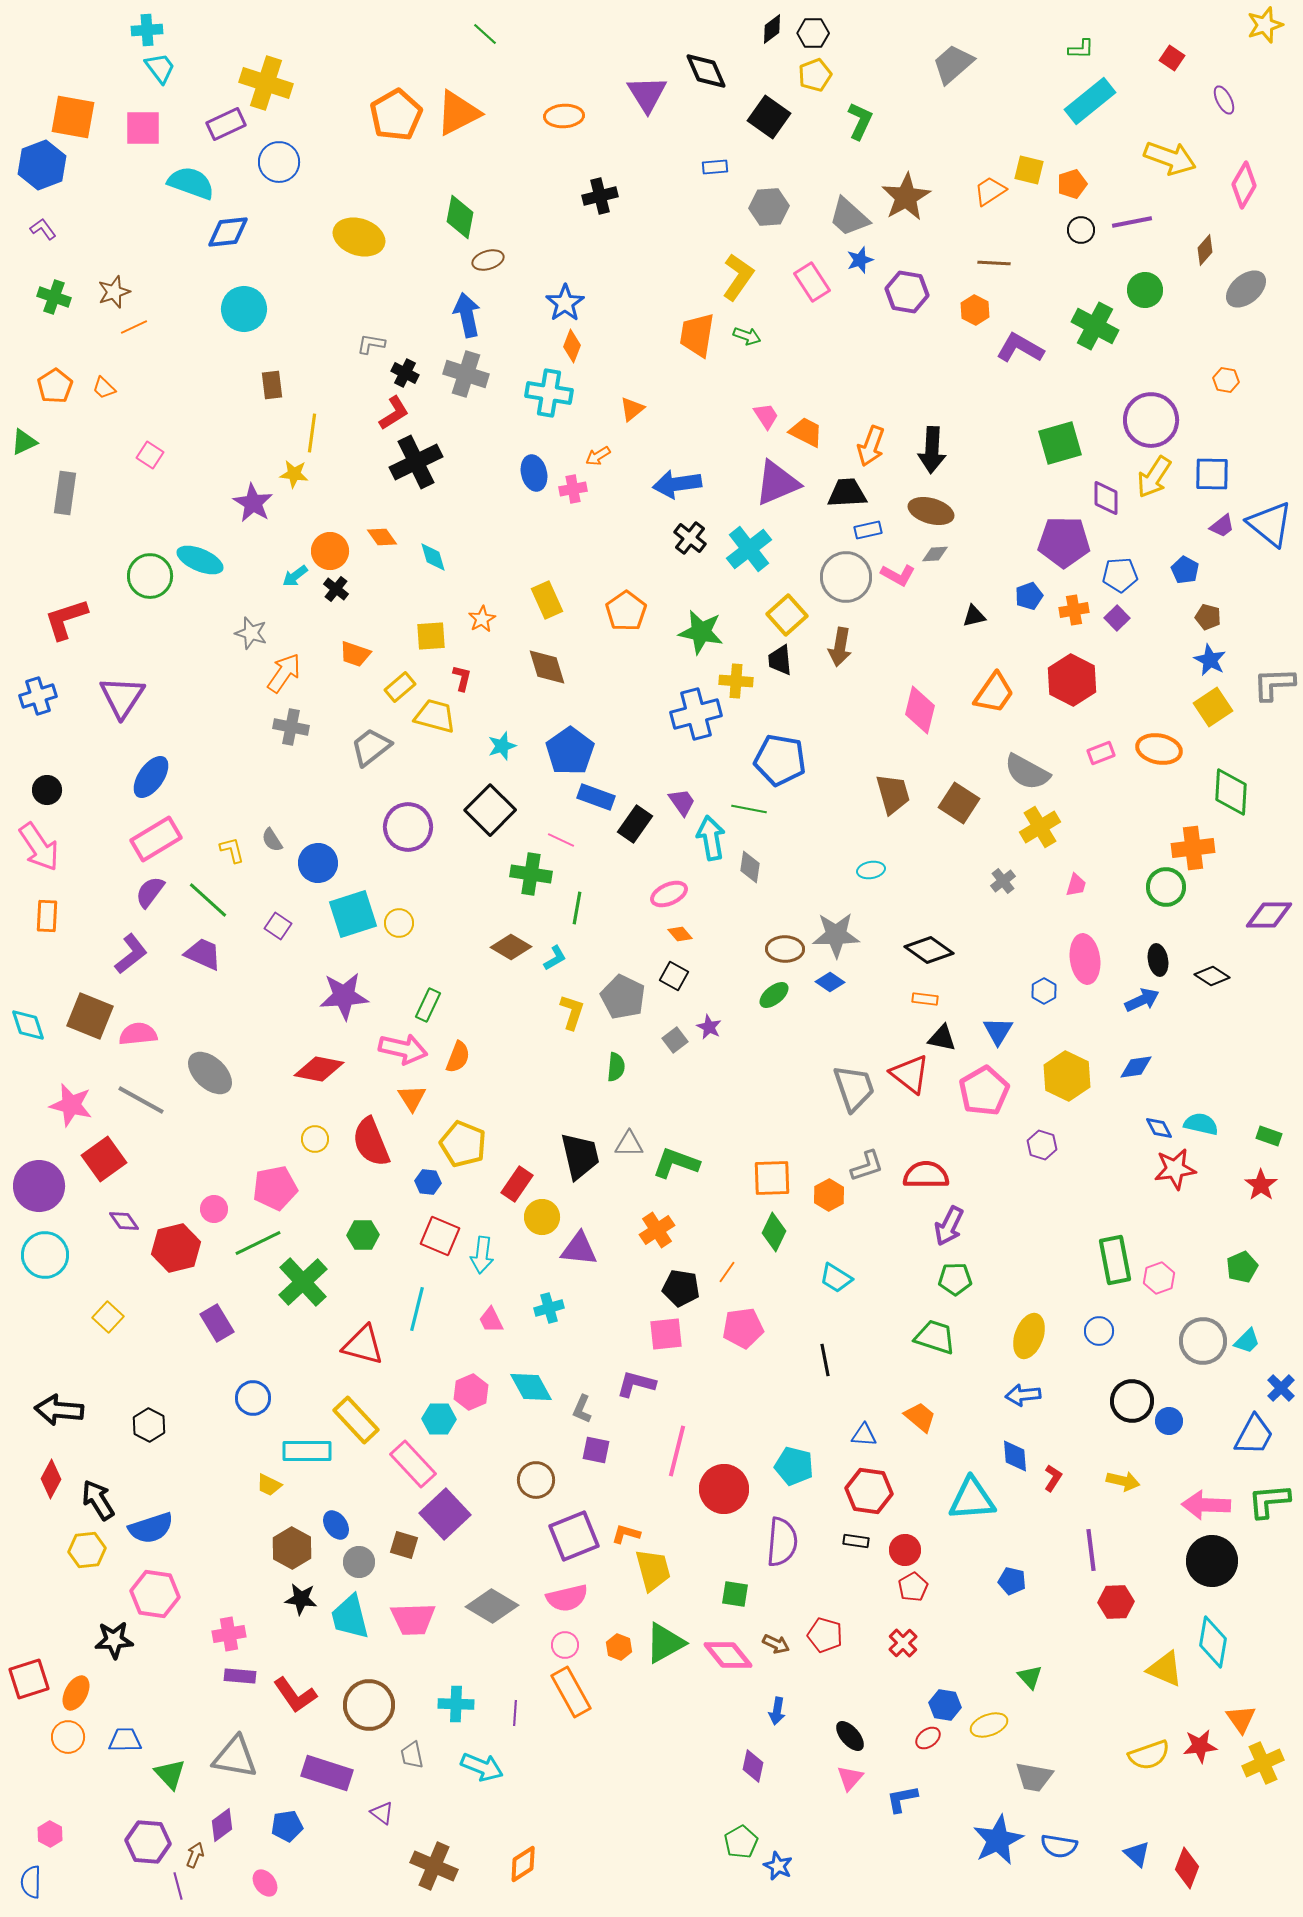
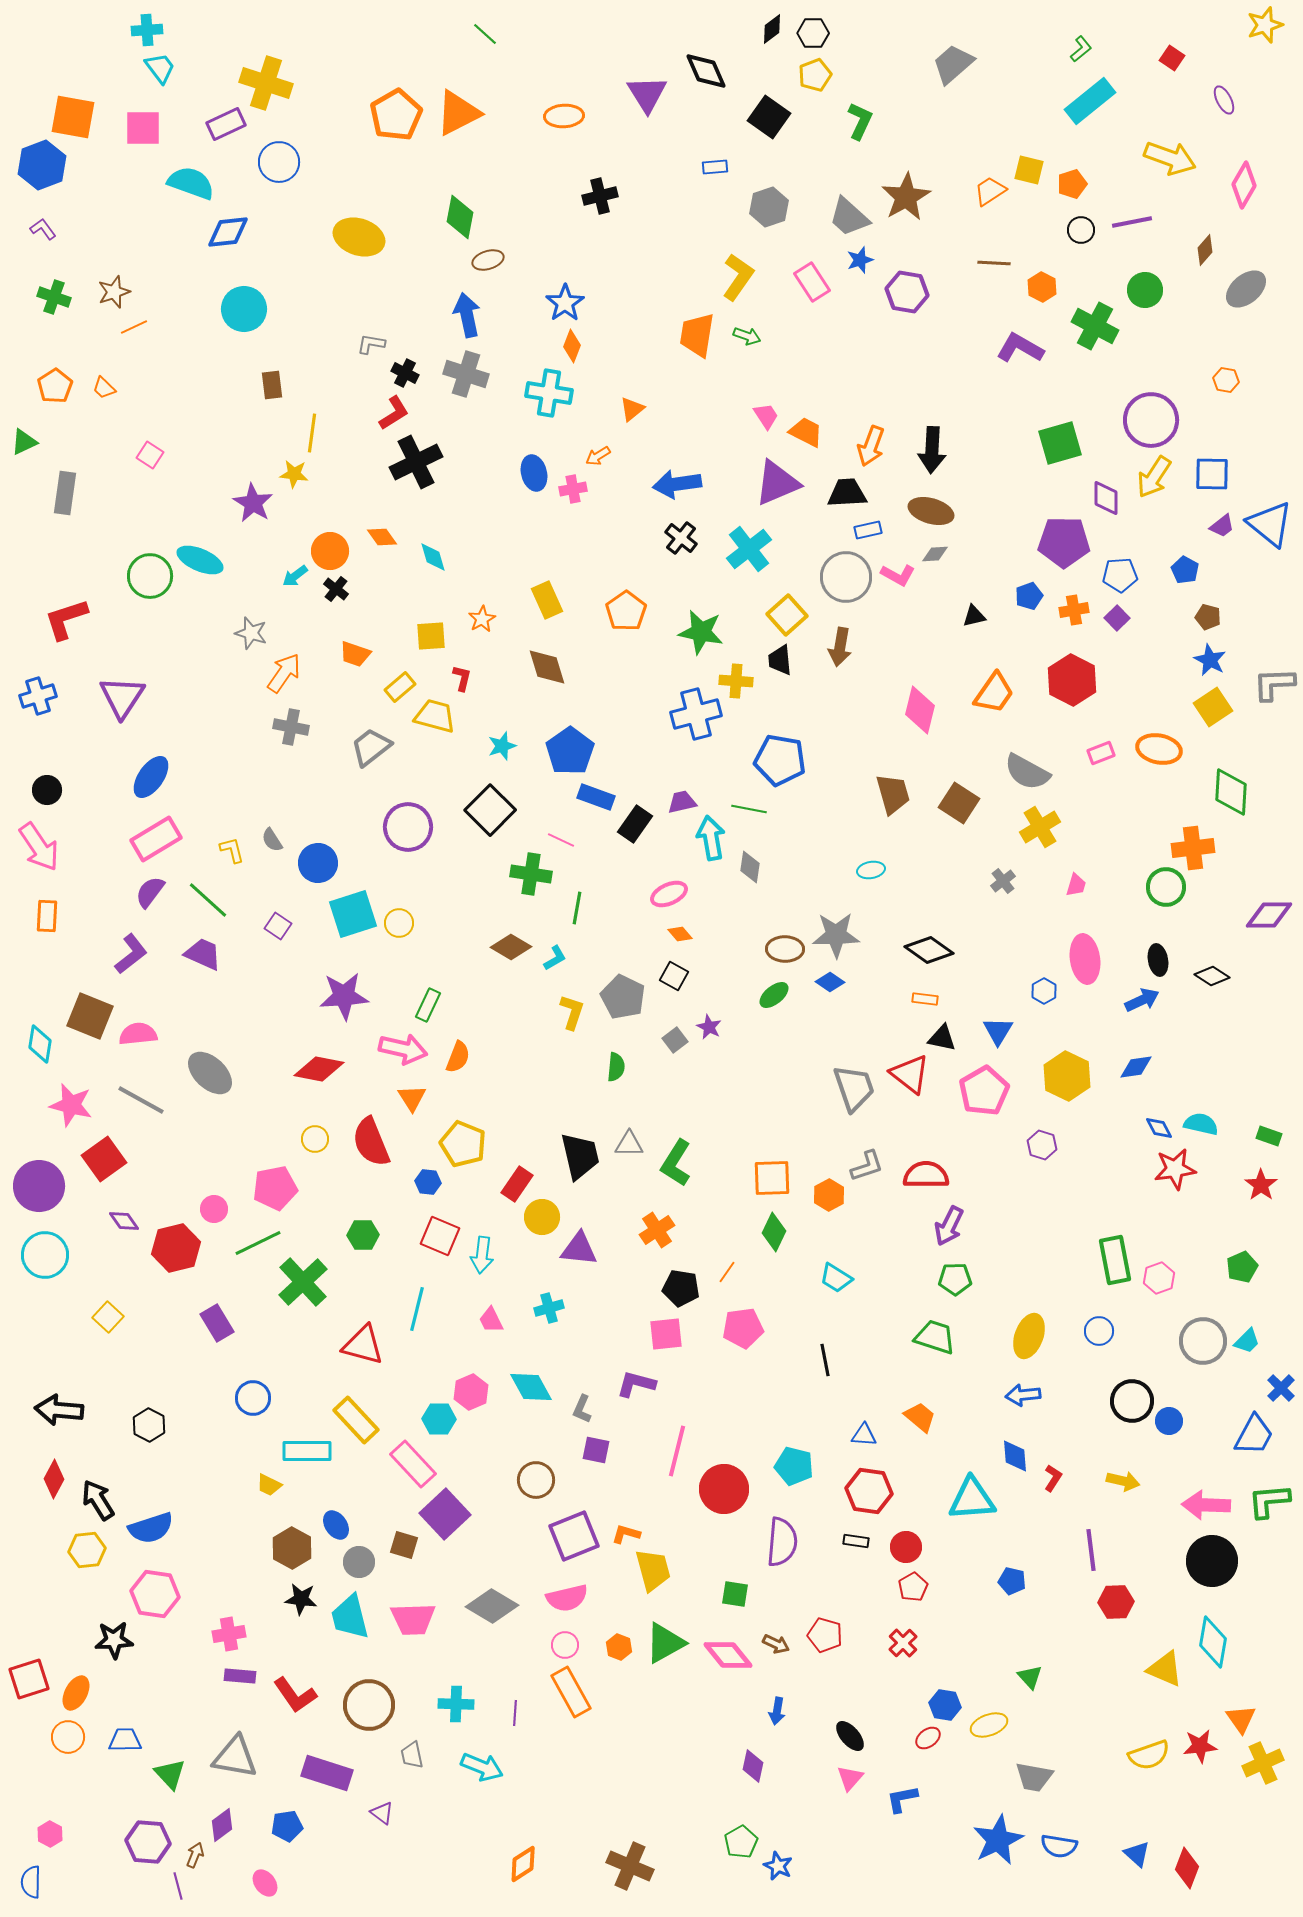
green L-shape at (1081, 49): rotated 40 degrees counterclockwise
gray hexagon at (769, 207): rotated 15 degrees counterclockwise
orange hexagon at (975, 310): moved 67 px right, 23 px up
black cross at (690, 538): moved 9 px left
purple trapezoid at (682, 802): rotated 68 degrees counterclockwise
cyan diamond at (28, 1025): moved 12 px right, 19 px down; rotated 27 degrees clockwise
green L-shape at (676, 1163): rotated 78 degrees counterclockwise
red diamond at (51, 1479): moved 3 px right
red circle at (905, 1550): moved 1 px right, 3 px up
brown cross at (434, 1866): moved 196 px right
